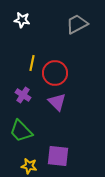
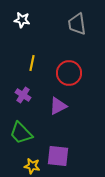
gray trapezoid: rotated 70 degrees counterclockwise
red circle: moved 14 px right
purple triangle: moved 1 px right, 4 px down; rotated 48 degrees clockwise
green trapezoid: moved 2 px down
yellow star: moved 3 px right
